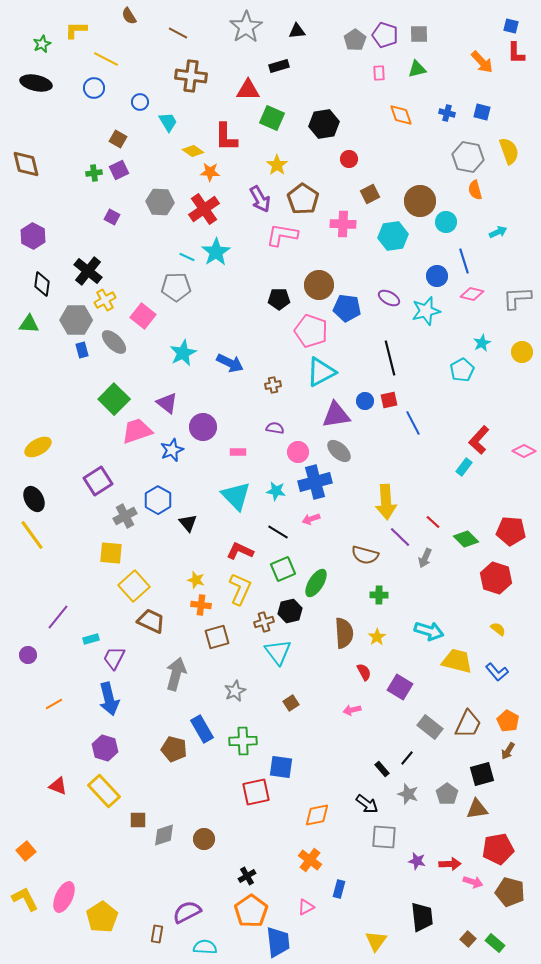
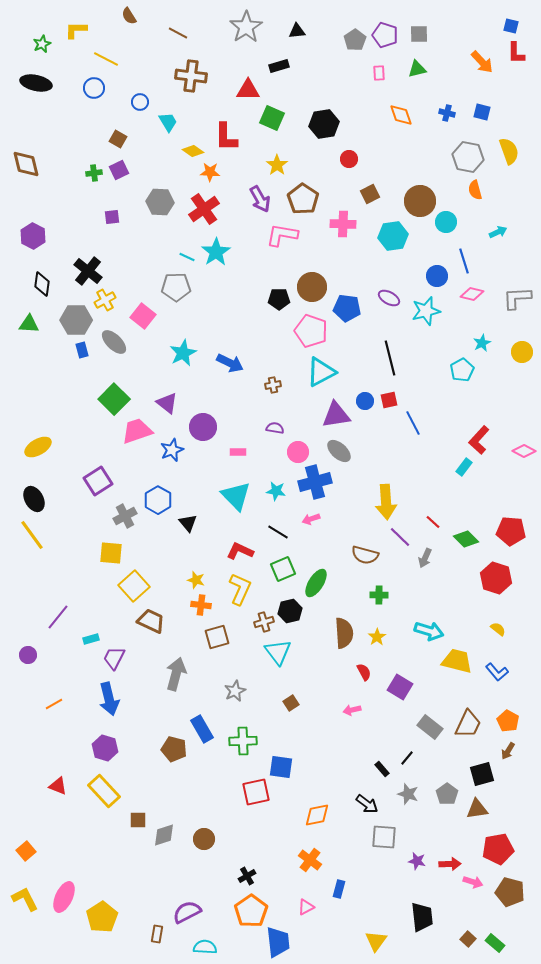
purple square at (112, 217): rotated 35 degrees counterclockwise
brown circle at (319, 285): moved 7 px left, 2 px down
